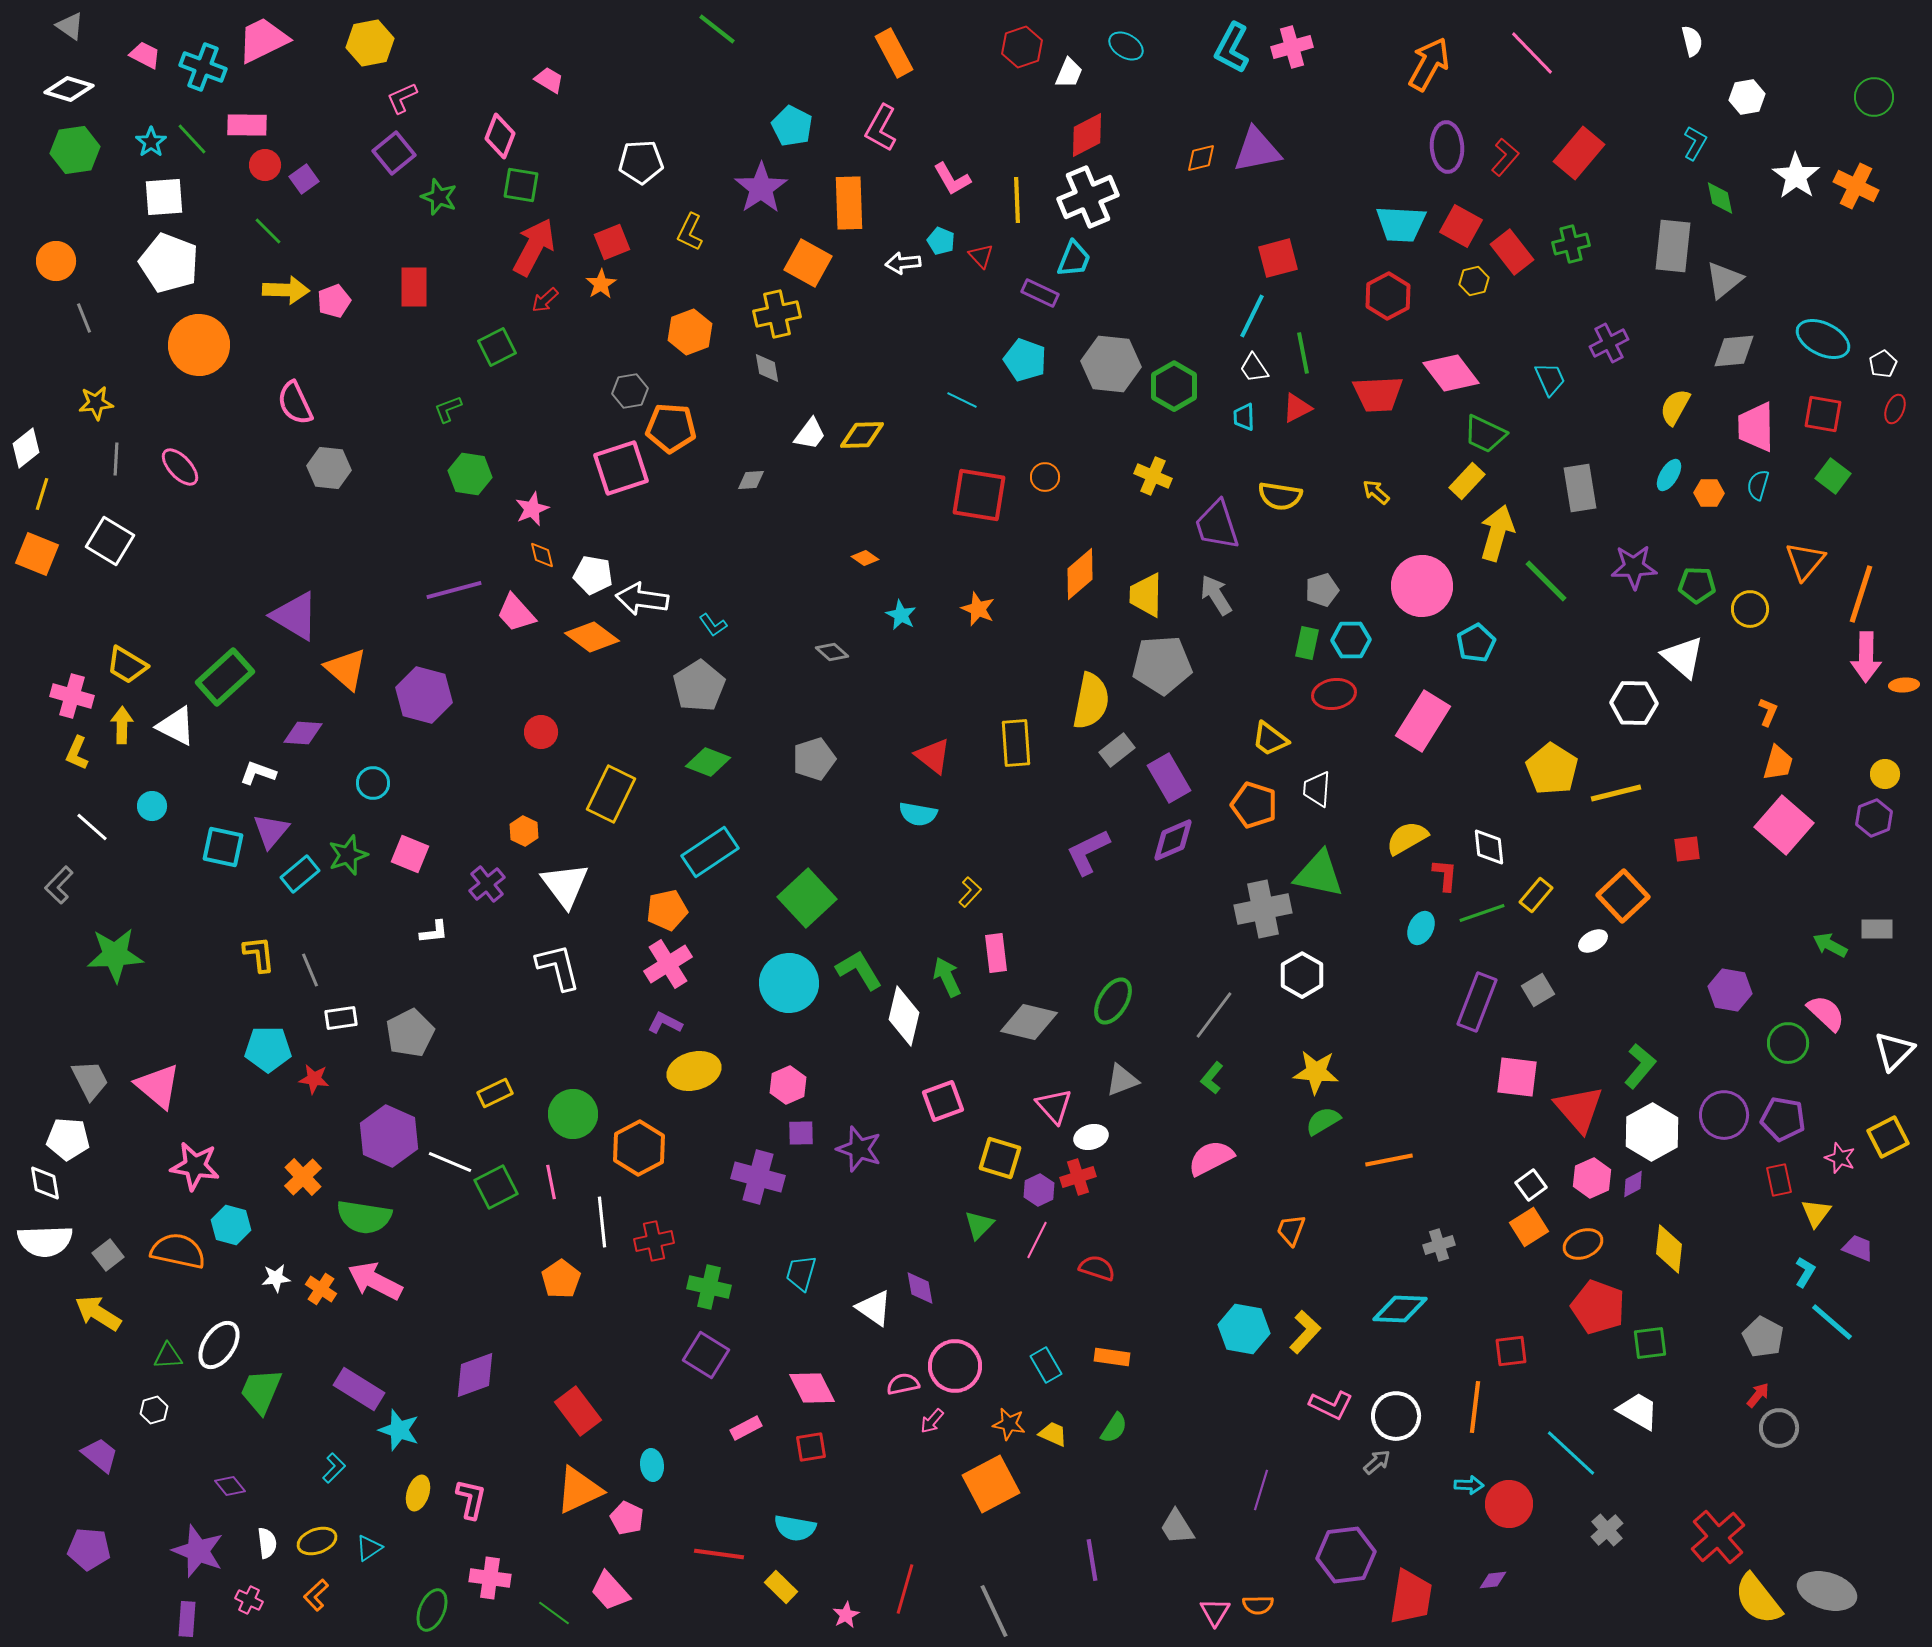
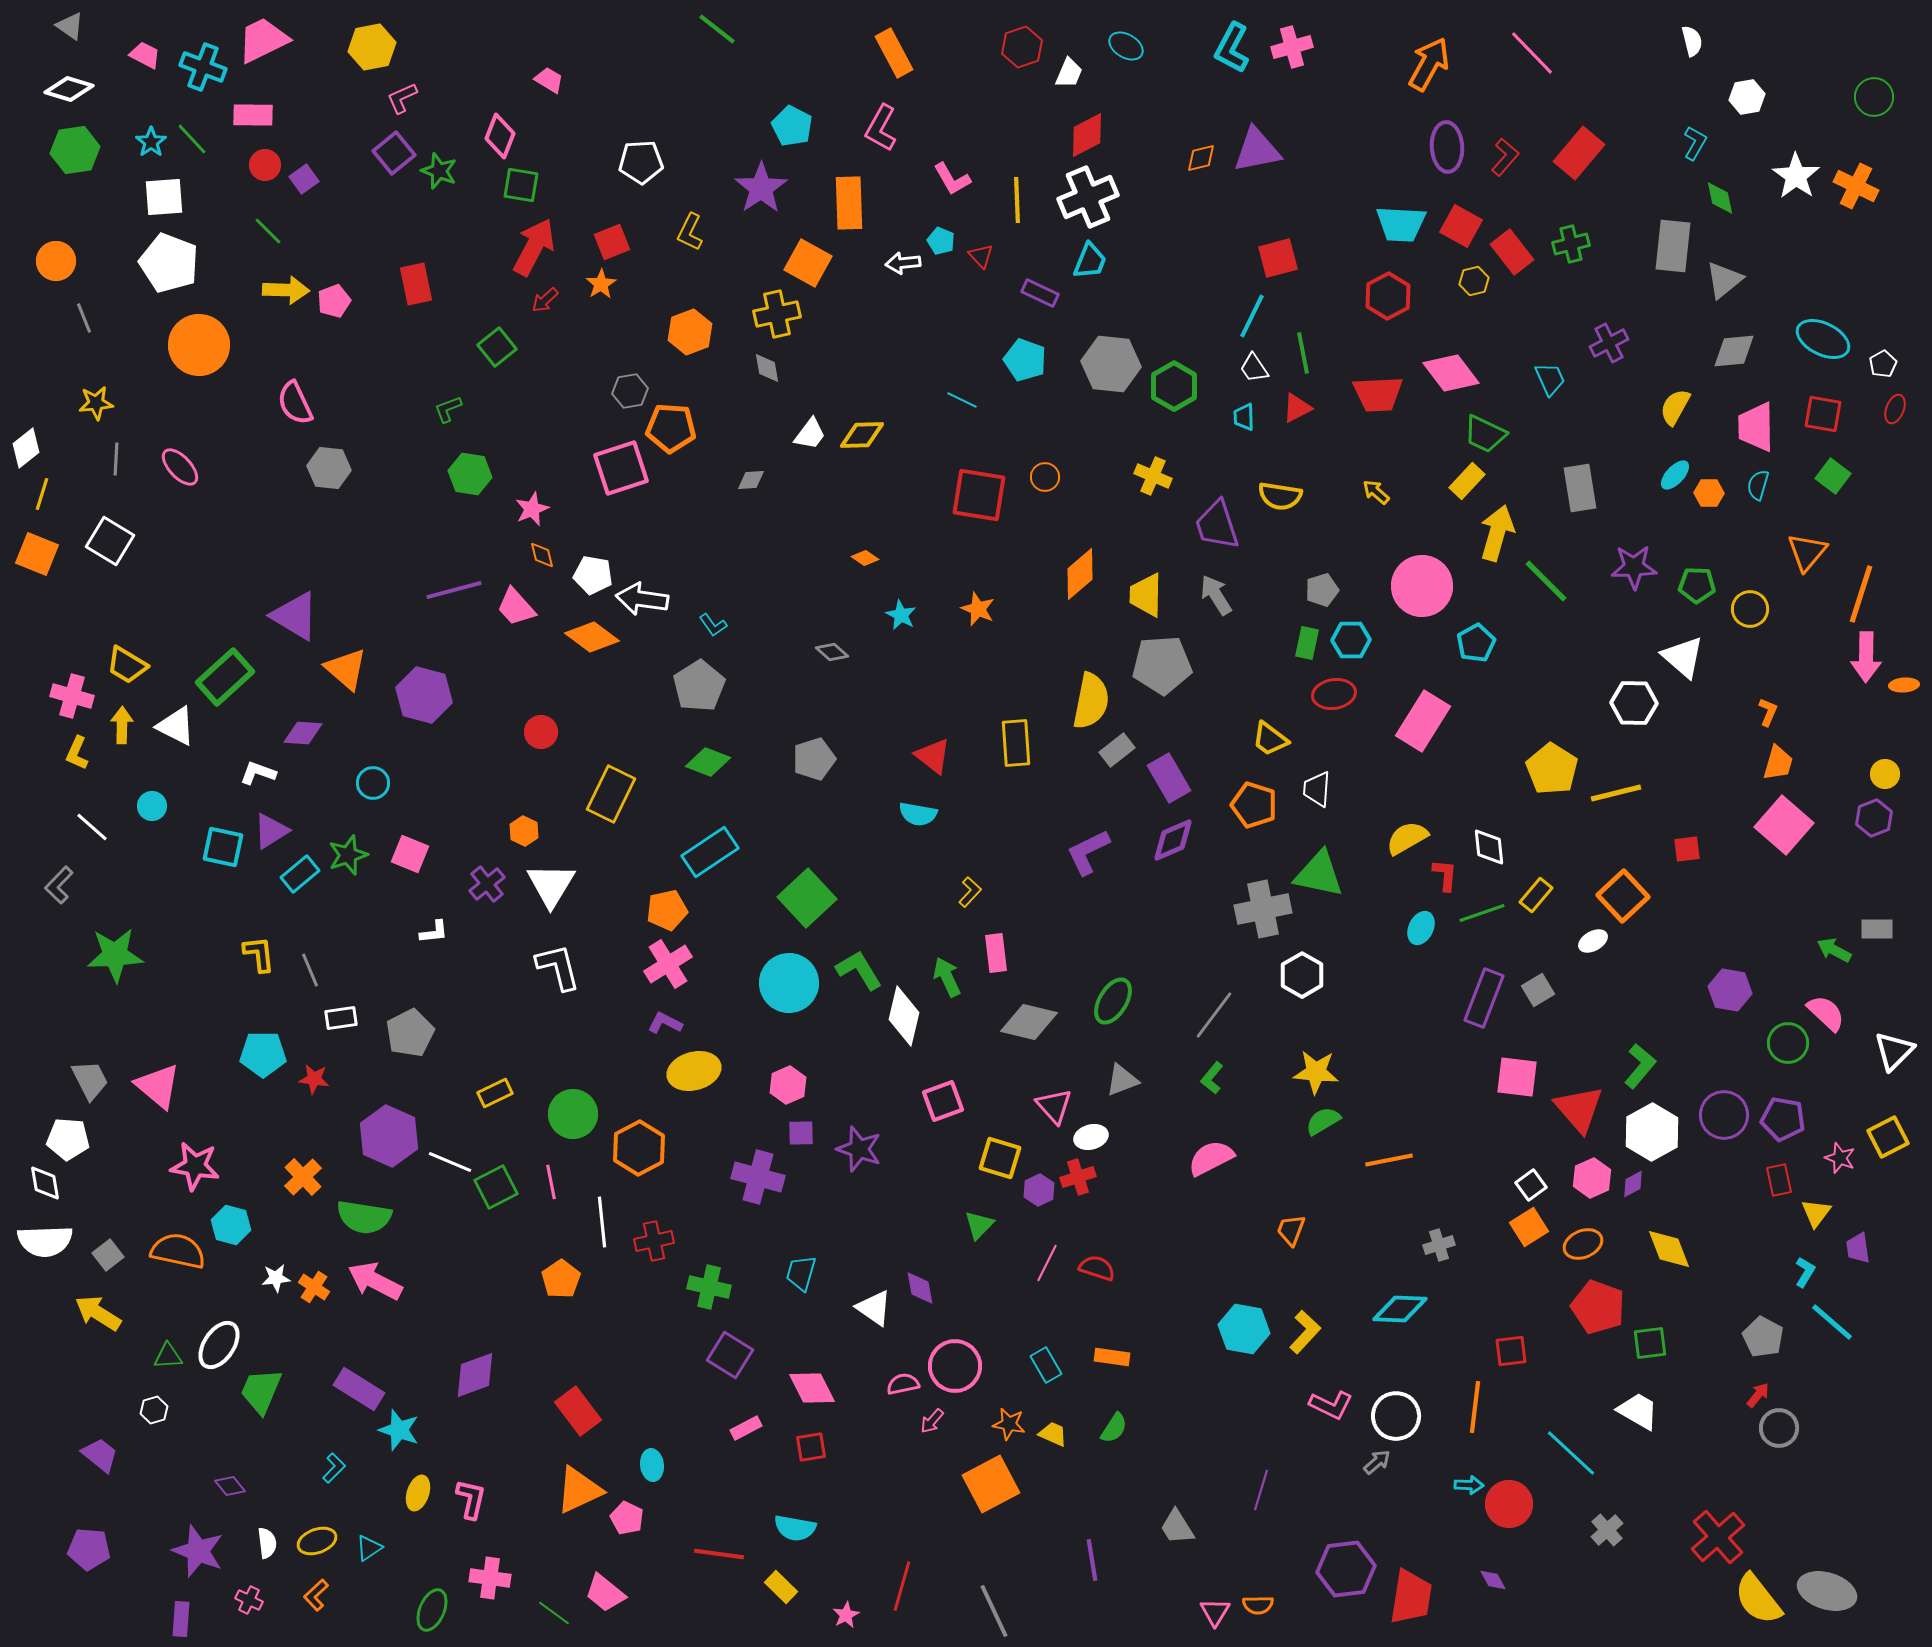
yellow hexagon at (370, 43): moved 2 px right, 4 px down
pink rectangle at (247, 125): moved 6 px right, 10 px up
green star at (439, 197): moved 26 px up
cyan trapezoid at (1074, 259): moved 16 px right, 2 px down
red rectangle at (414, 287): moved 2 px right, 3 px up; rotated 12 degrees counterclockwise
green square at (497, 347): rotated 12 degrees counterclockwise
cyan ellipse at (1669, 475): moved 6 px right; rotated 12 degrees clockwise
orange triangle at (1805, 561): moved 2 px right, 9 px up
pink trapezoid at (516, 613): moved 6 px up
purple triangle at (271, 831): rotated 18 degrees clockwise
white triangle at (565, 885): moved 14 px left; rotated 8 degrees clockwise
green arrow at (1830, 945): moved 4 px right, 5 px down
purple rectangle at (1477, 1002): moved 7 px right, 4 px up
cyan pentagon at (268, 1049): moved 5 px left, 5 px down
pink line at (1037, 1240): moved 10 px right, 23 px down
purple trapezoid at (1858, 1248): rotated 120 degrees counterclockwise
yellow diamond at (1669, 1249): rotated 27 degrees counterclockwise
orange cross at (321, 1289): moved 7 px left, 2 px up
purple square at (706, 1355): moved 24 px right
purple hexagon at (1346, 1555): moved 14 px down
purple diamond at (1493, 1580): rotated 68 degrees clockwise
red line at (905, 1589): moved 3 px left, 3 px up
pink trapezoid at (610, 1591): moved 5 px left, 2 px down; rotated 9 degrees counterclockwise
purple rectangle at (187, 1619): moved 6 px left
